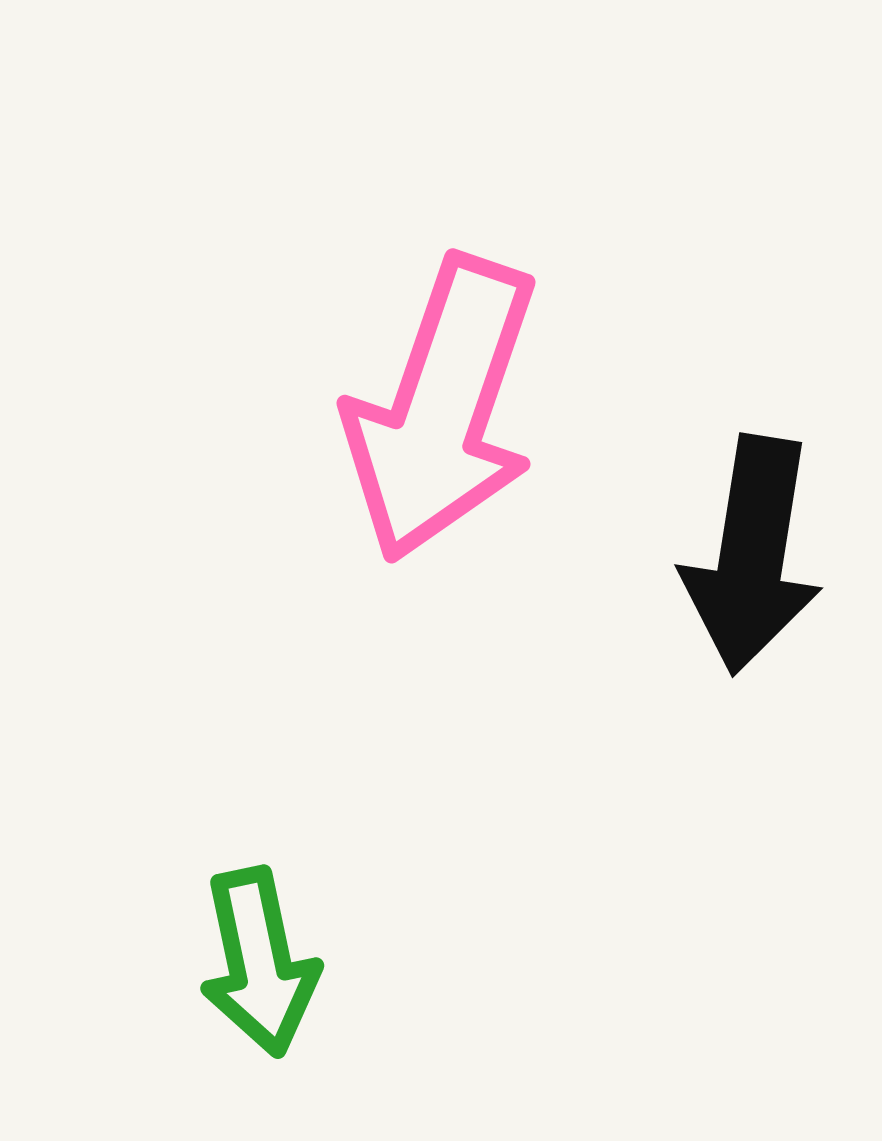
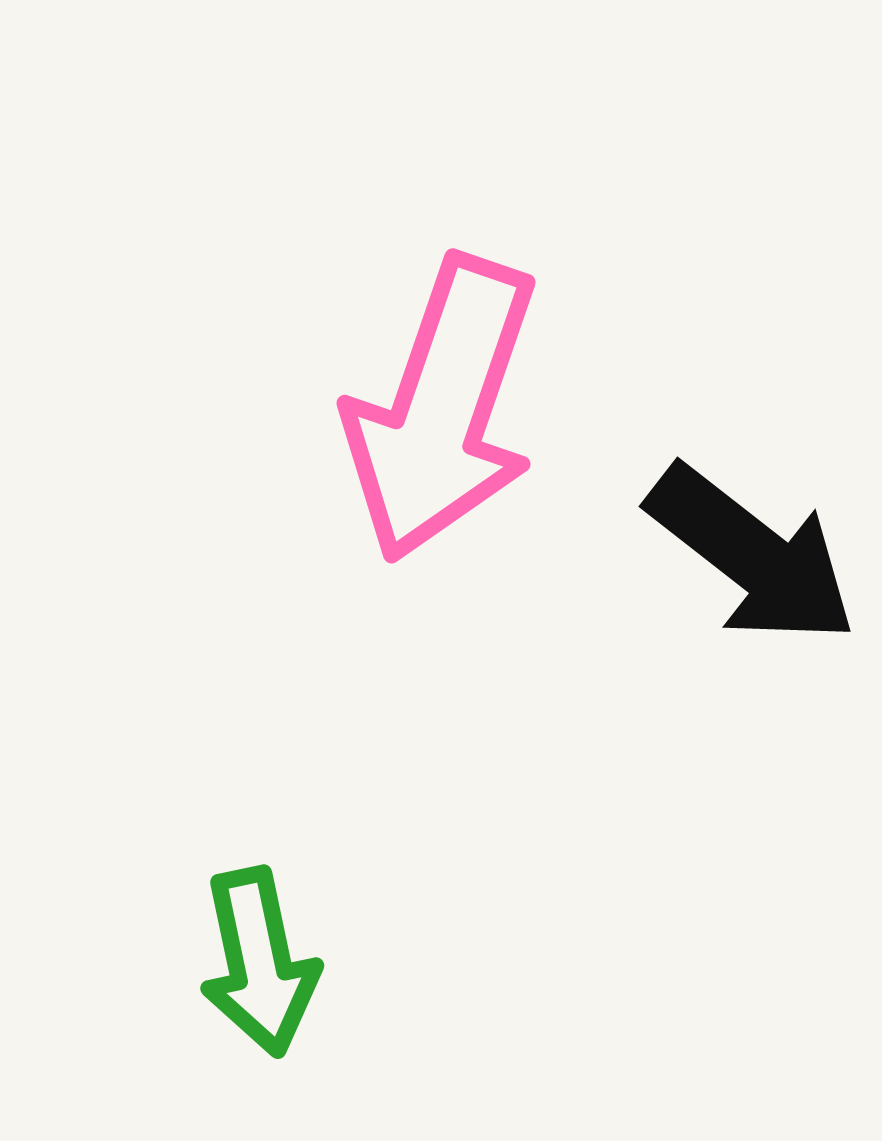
black arrow: rotated 61 degrees counterclockwise
